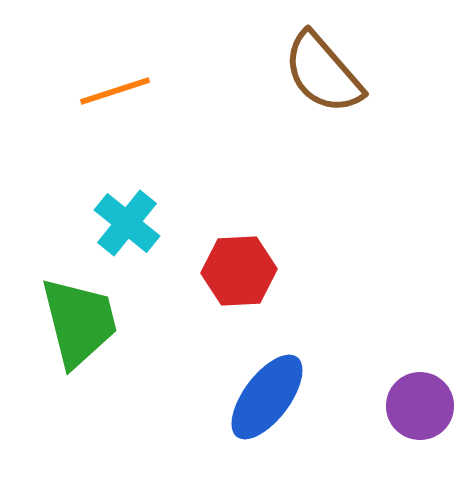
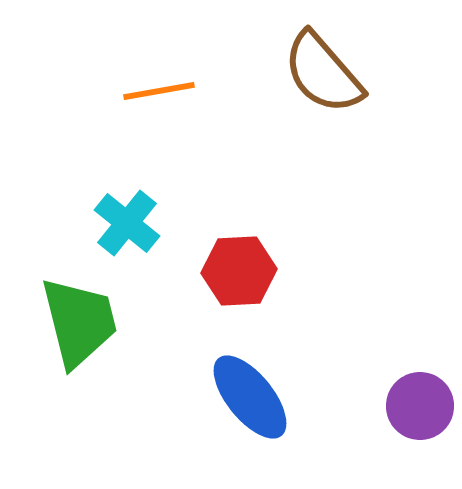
orange line: moved 44 px right; rotated 8 degrees clockwise
blue ellipse: moved 17 px left; rotated 76 degrees counterclockwise
